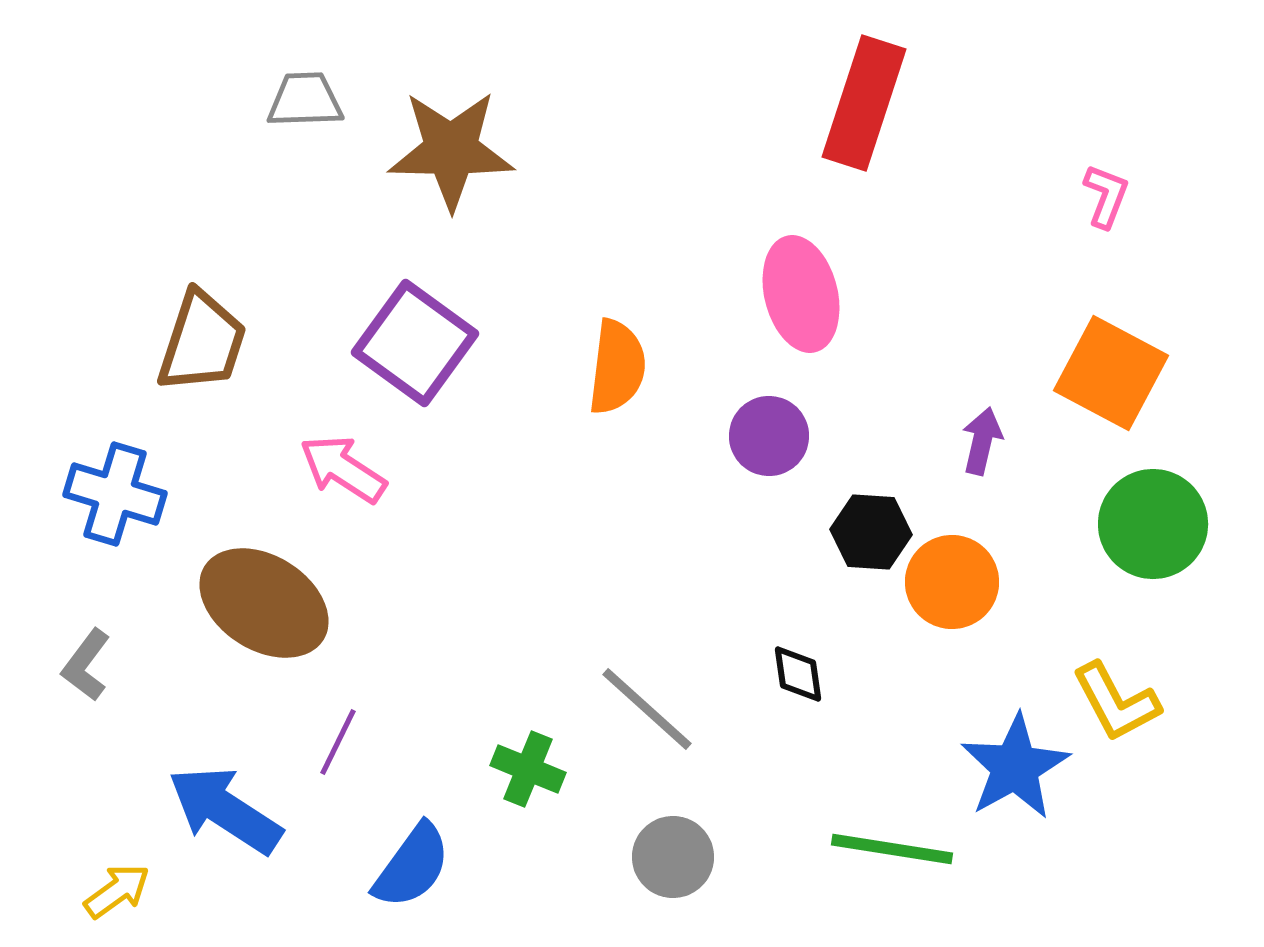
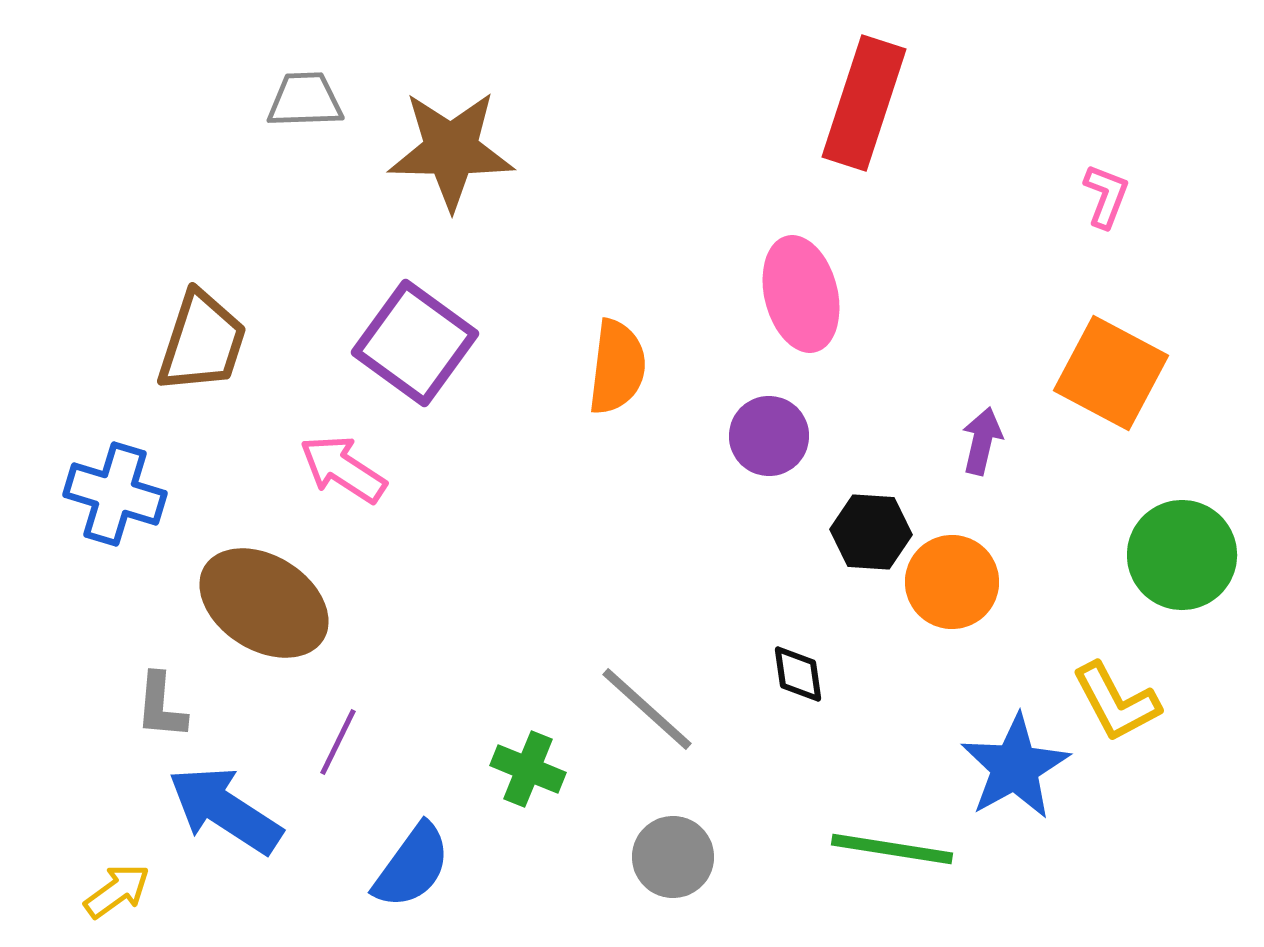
green circle: moved 29 px right, 31 px down
gray L-shape: moved 75 px right, 41 px down; rotated 32 degrees counterclockwise
